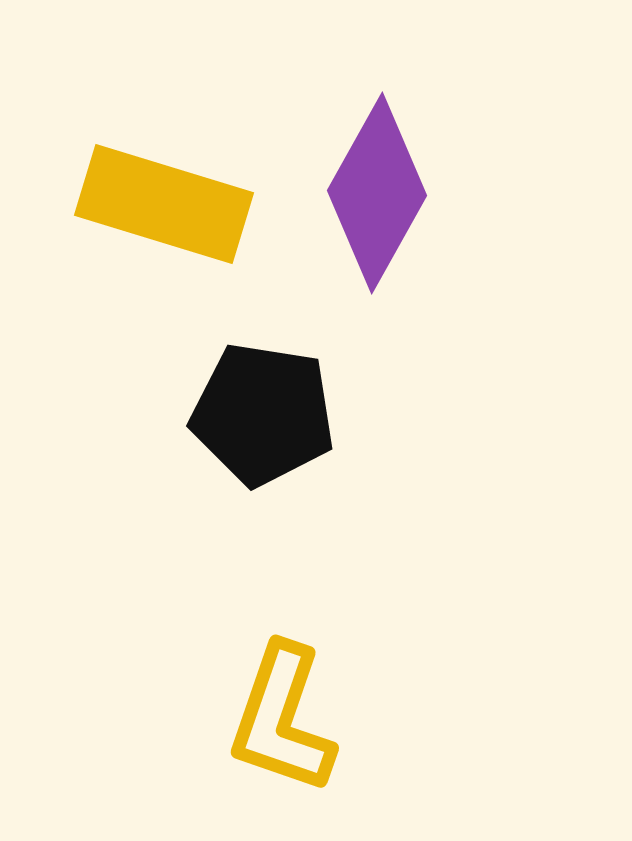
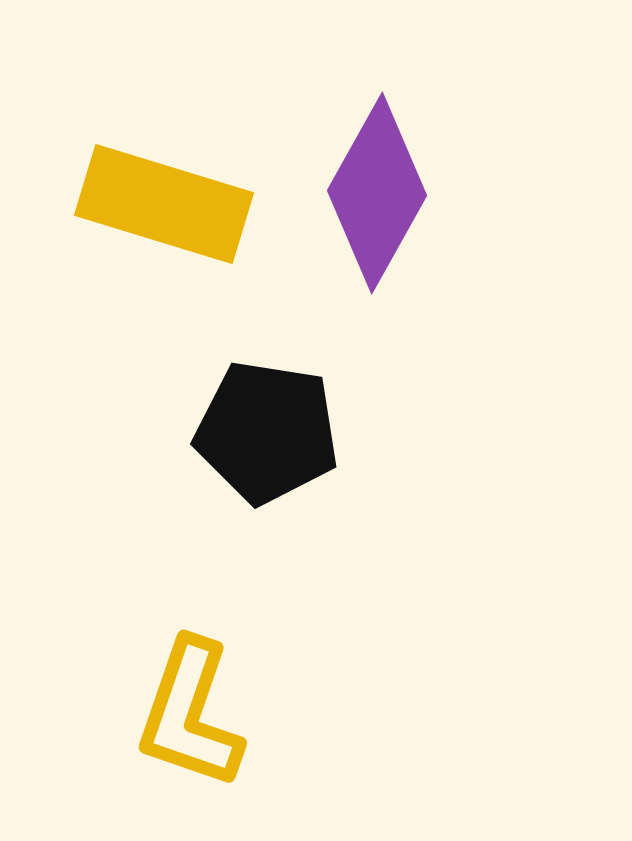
black pentagon: moved 4 px right, 18 px down
yellow L-shape: moved 92 px left, 5 px up
